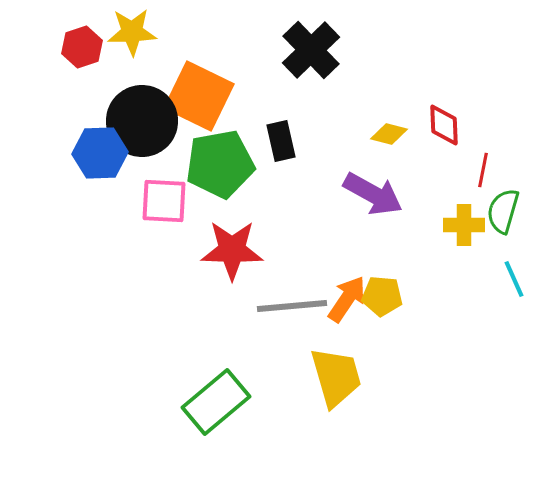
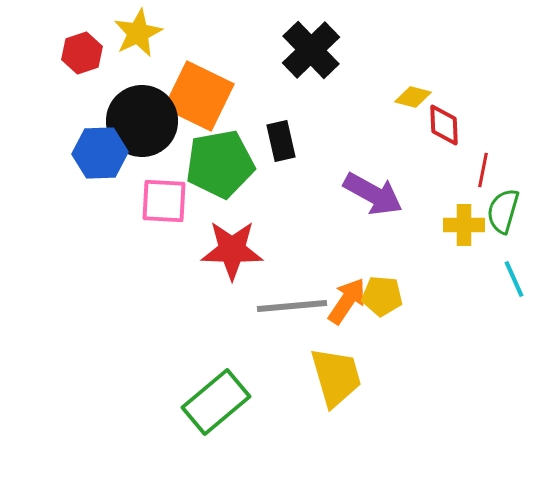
yellow star: moved 6 px right, 1 px down; rotated 24 degrees counterclockwise
red hexagon: moved 6 px down
yellow diamond: moved 24 px right, 37 px up
orange arrow: moved 2 px down
